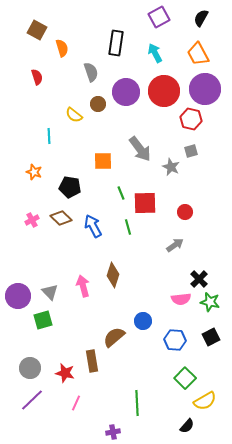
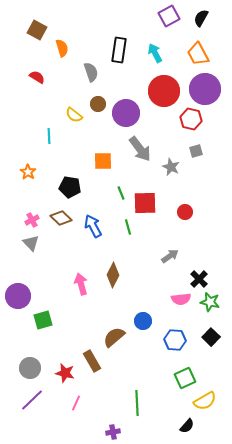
purple square at (159, 17): moved 10 px right, 1 px up
black rectangle at (116, 43): moved 3 px right, 7 px down
red semicircle at (37, 77): rotated 42 degrees counterclockwise
purple circle at (126, 92): moved 21 px down
gray square at (191, 151): moved 5 px right
orange star at (34, 172): moved 6 px left; rotated 14 degrees clockwise
gray arrow at (175, 245): moved 5 px left, 11 px down
brown diamond at (113, 275): rotated 10 degrees clockwise
pink arrow at (83, 286): moved 2 px left, 2 px up
gray triangle at (50, 292): moved 19 px left, 49 px up
black square at (211, 337): rotated 18 degrees counterclockwise
brown rectangle at (92, 361): rotated 20 degrees counterclockwise
green square at (185, 378): rotated 20 degrees clockwise
